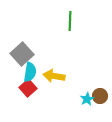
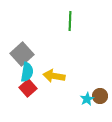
cyan semicircle: moved 3 px left
